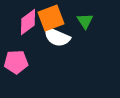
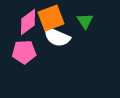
pink pentagon: moved 8 px right, 10 px up
